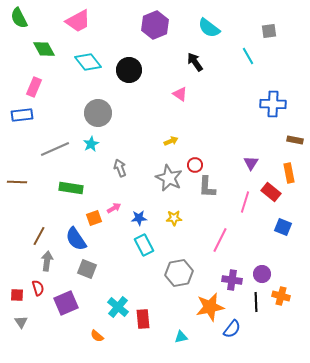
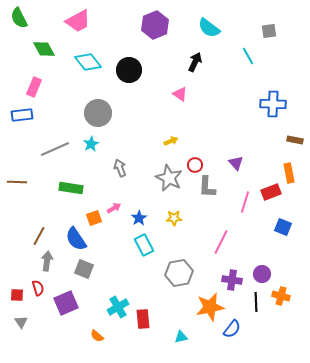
black arrow at (195, 62): rotated 60 degrees clockwise
purple triangle at (251, 163): moved 15 px left; rotated 14 degrees counterclockwise
red rectangle at (271, 192): rotated 60 degrees counterclockwise
blue star at (139, 218): rotated 28 degrees counterclockwise
pink line at (220, 240): moved 1 px right, 2 px down
gray square at (87, 269): moved 3 px left
cyan cross at (118, 307): rotated 20 degrees clockwise
